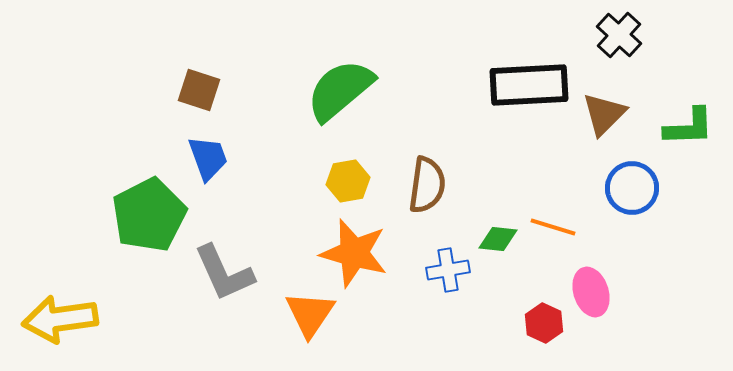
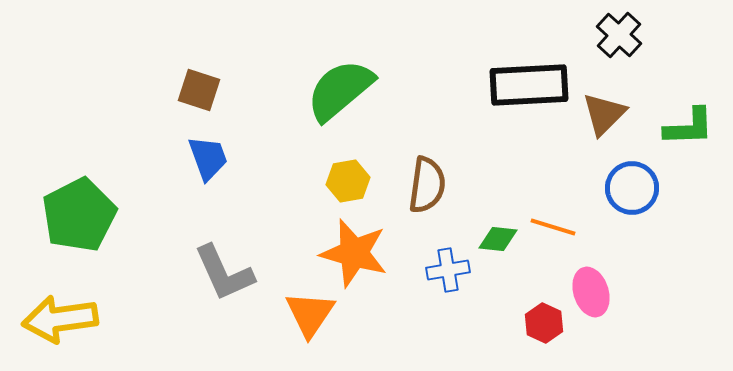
green pentagon: moved 70 px left
